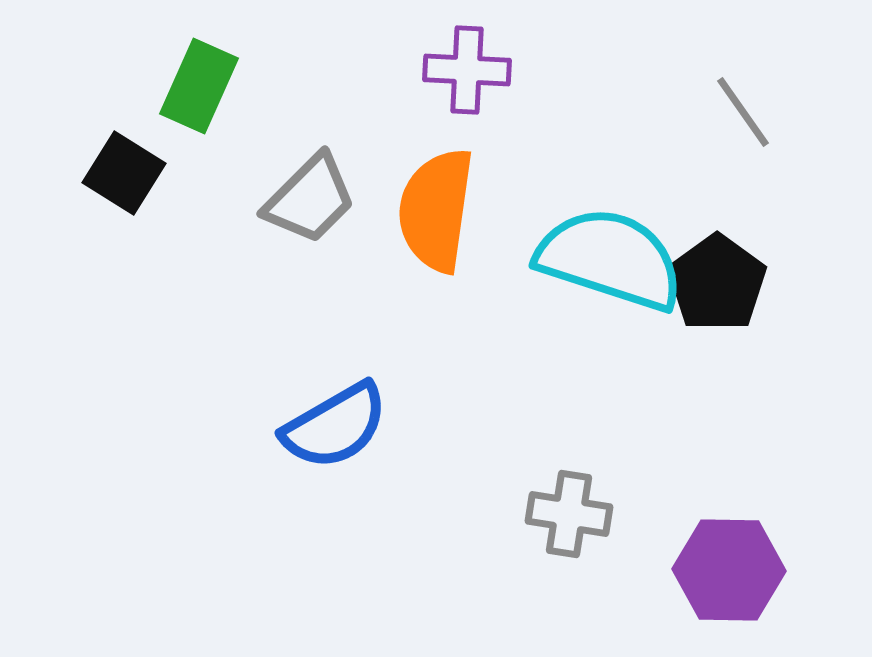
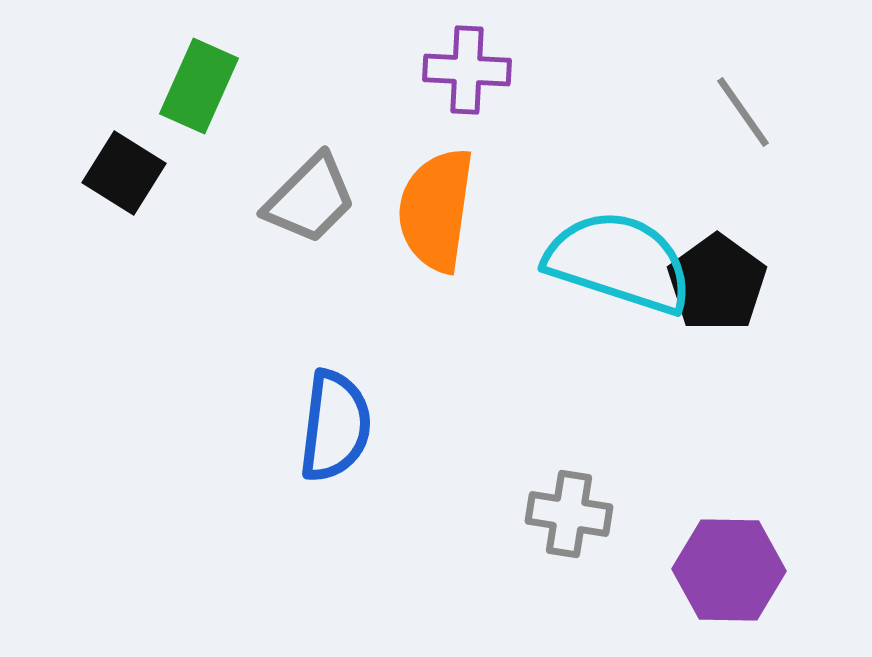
cyan semicircle: moved 9 px right, 3 px down
blue semicircle: rotated 53 degrees counterclockwise
